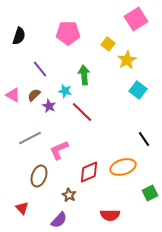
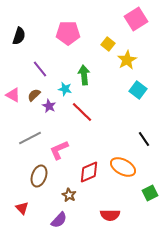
cyan star: moved 2 px up
orange ellipse: rotated 45 degrees clockwise
